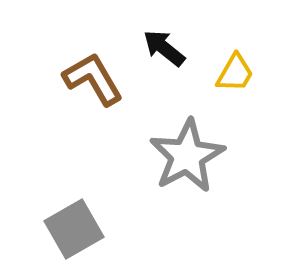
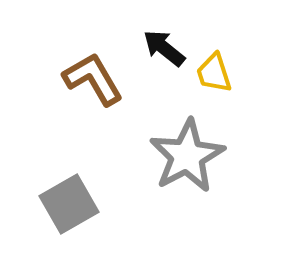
yellow trapezoid: moved 21 px left; rotated 132 degrees clockwise
gray square: moved 5 px left, 25 px up
